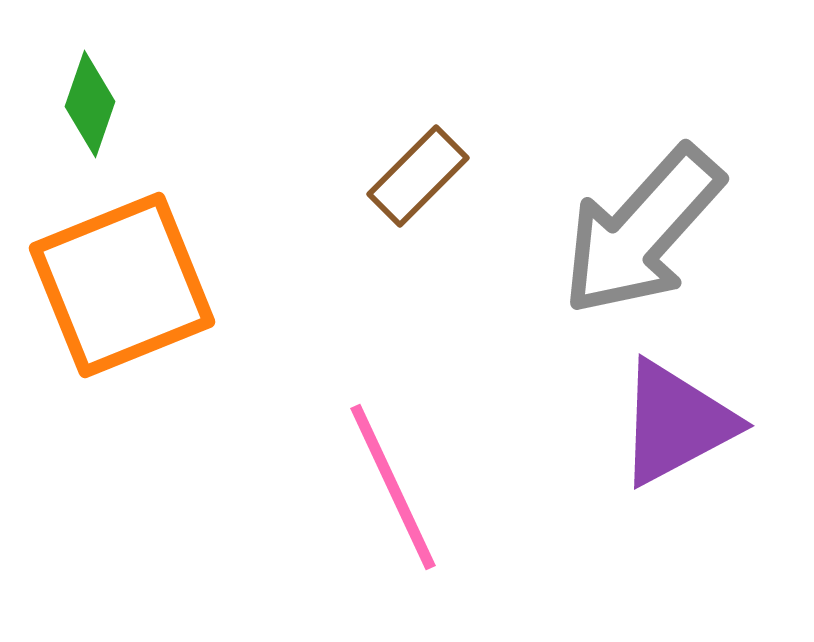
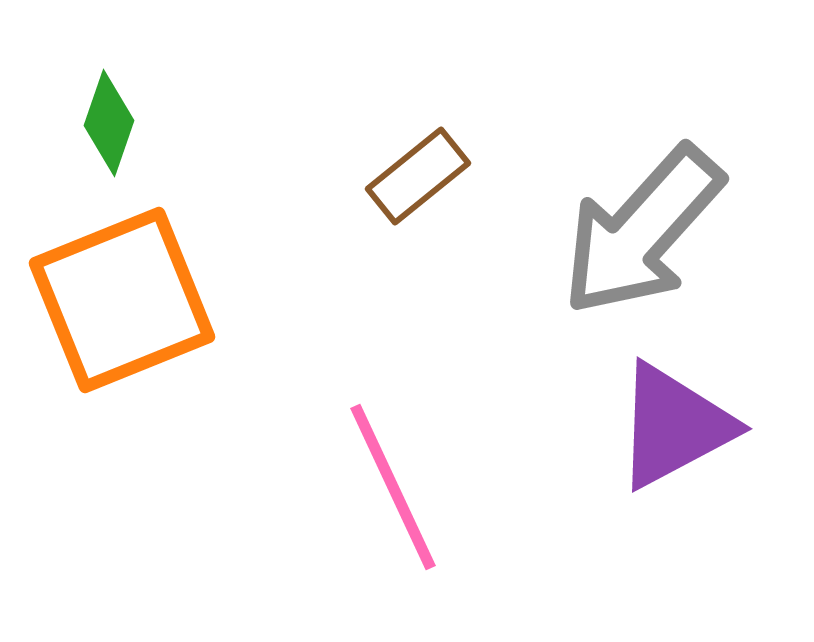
green diamond: moved 19 px right, 19 px down
brown rectangle: rotated 6 degrees clockwise
orange square: moved 15 px down
purple triangle: moved 2 px left, 3 px down
